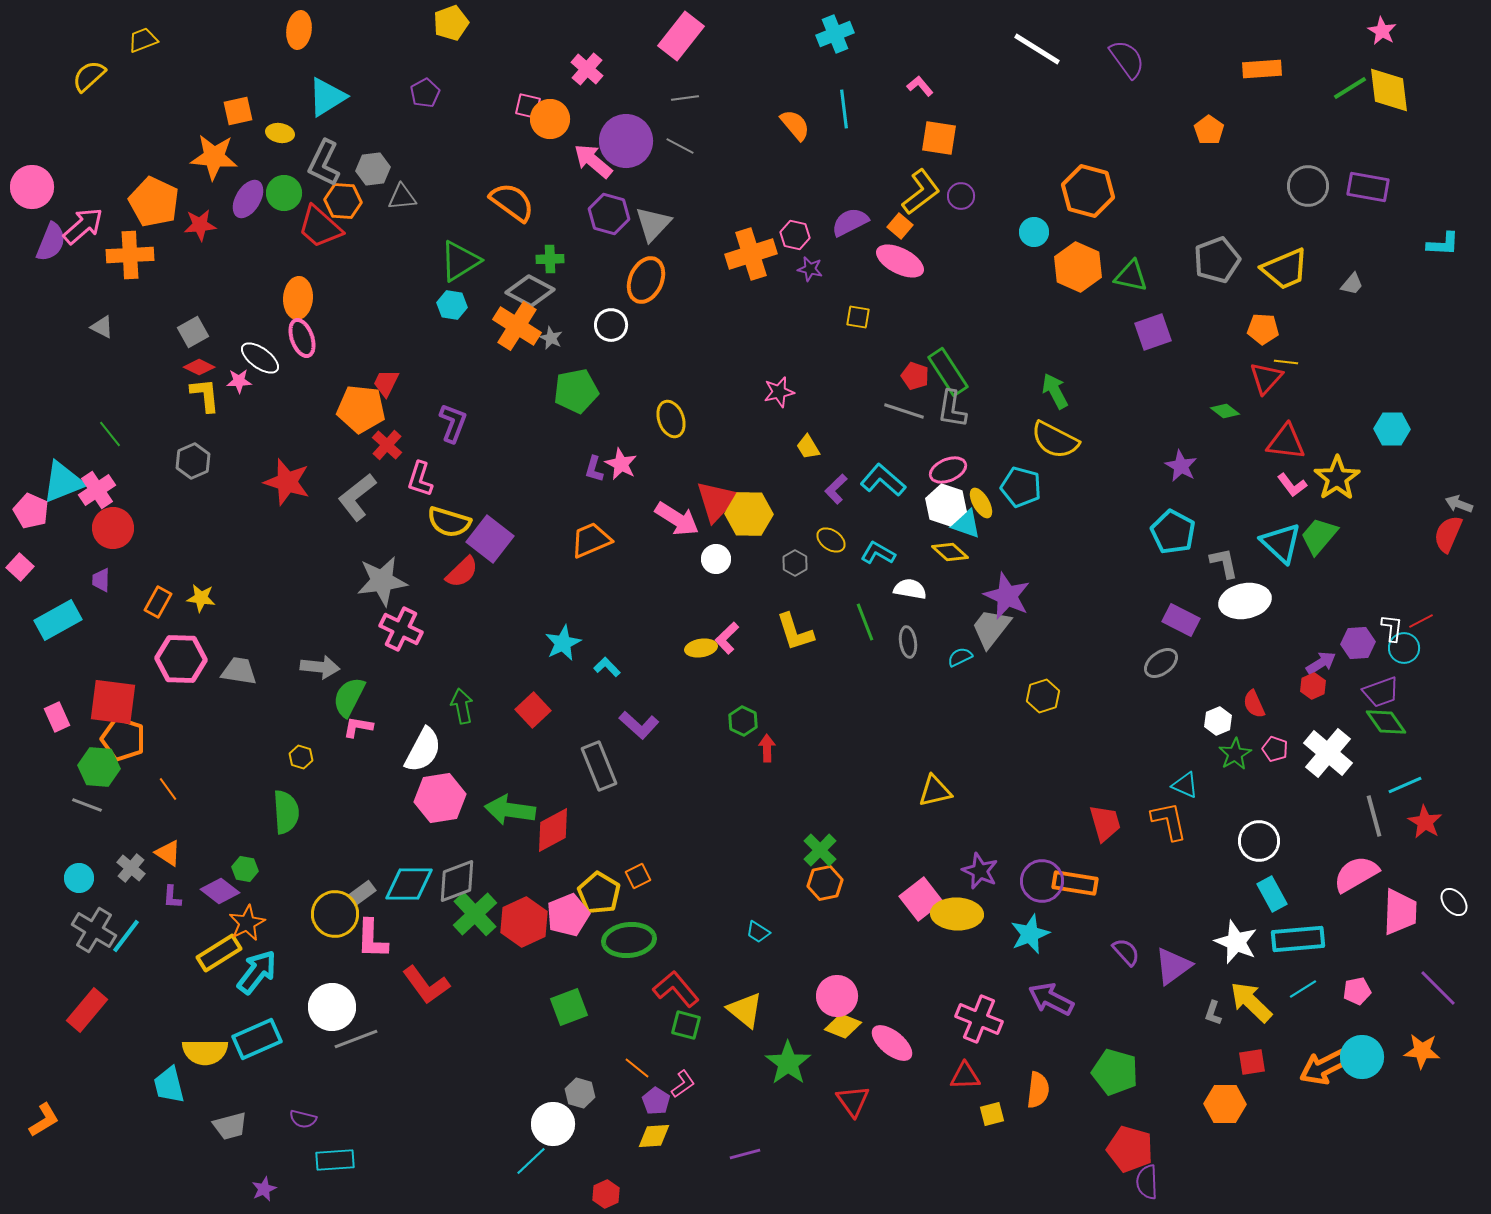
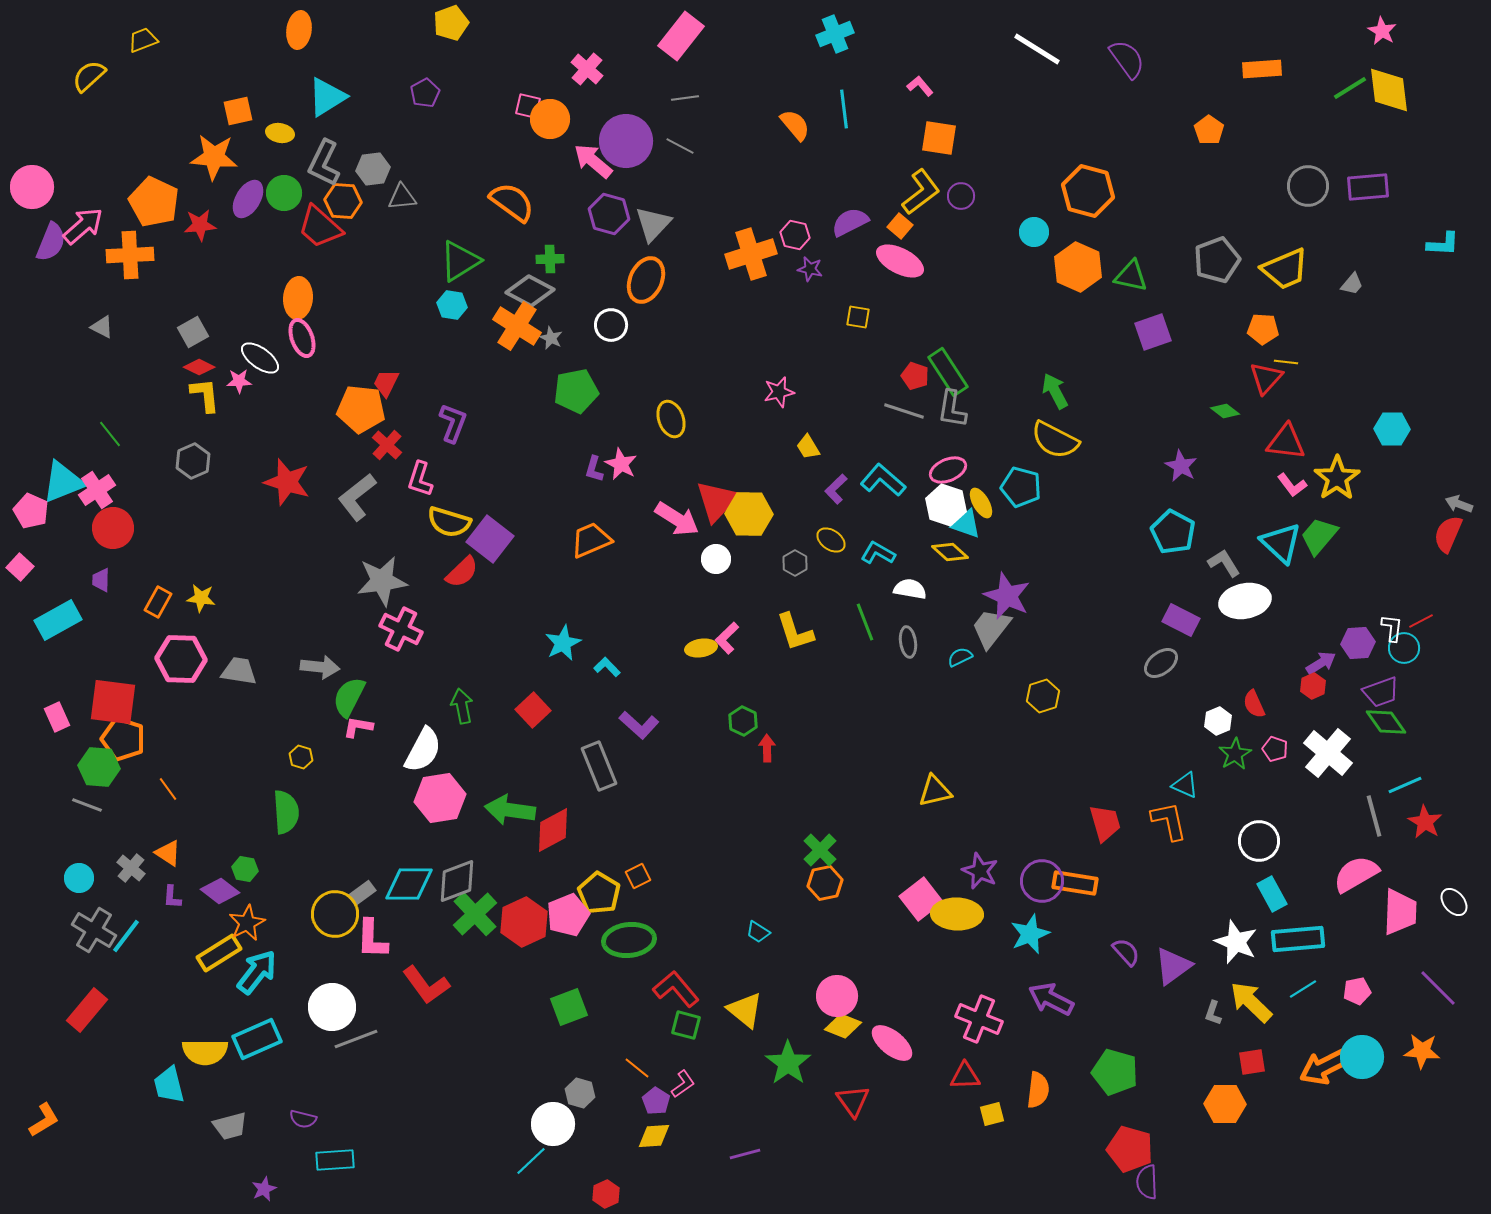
purple rectangle at (1368, 187): rotated 15 degrees counterclockwise
gray L-shape at (1224, 563): rotated 20 degrees counterclockwise
